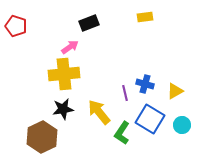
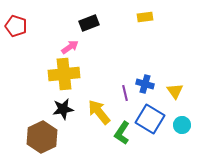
yellow triangle: rotated 36 degrees counterclockwise
